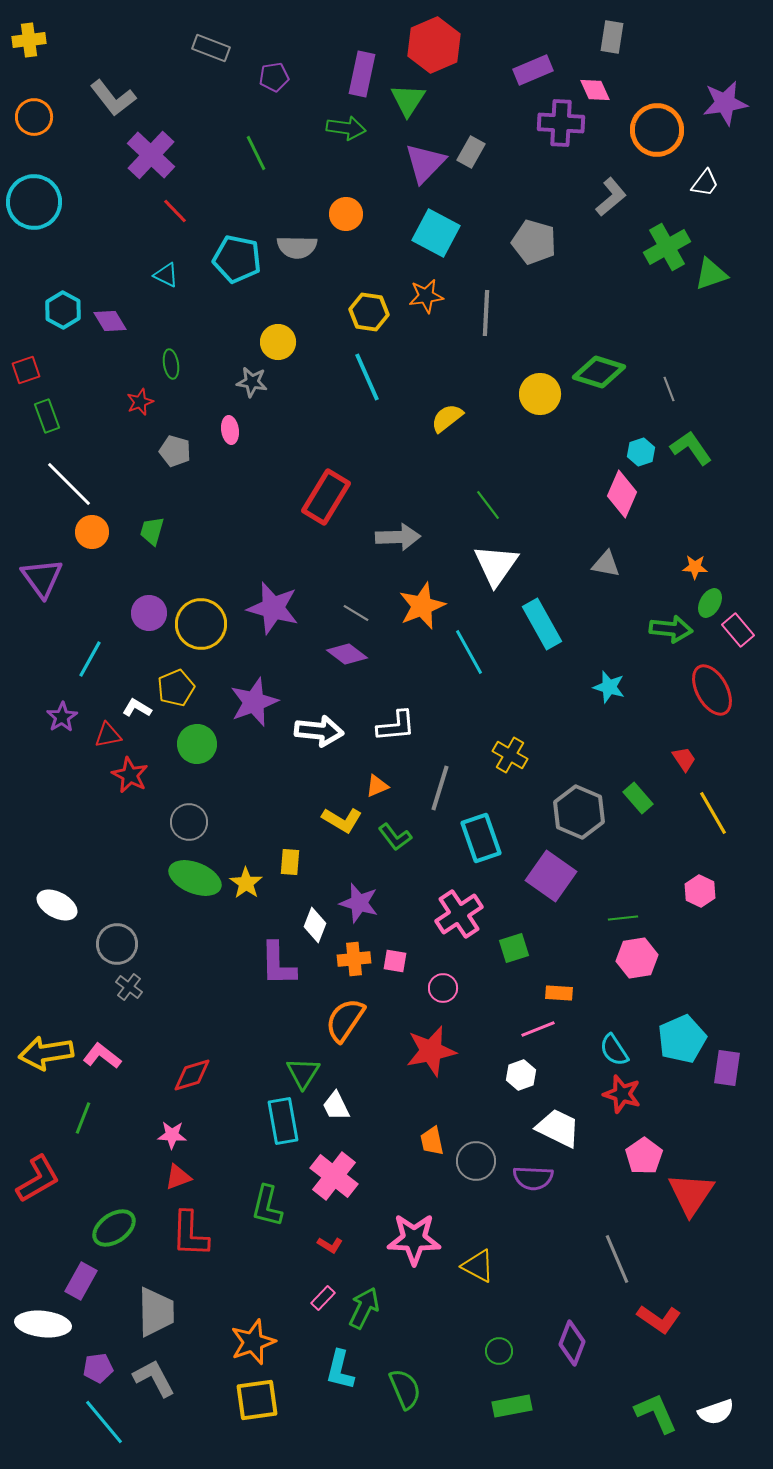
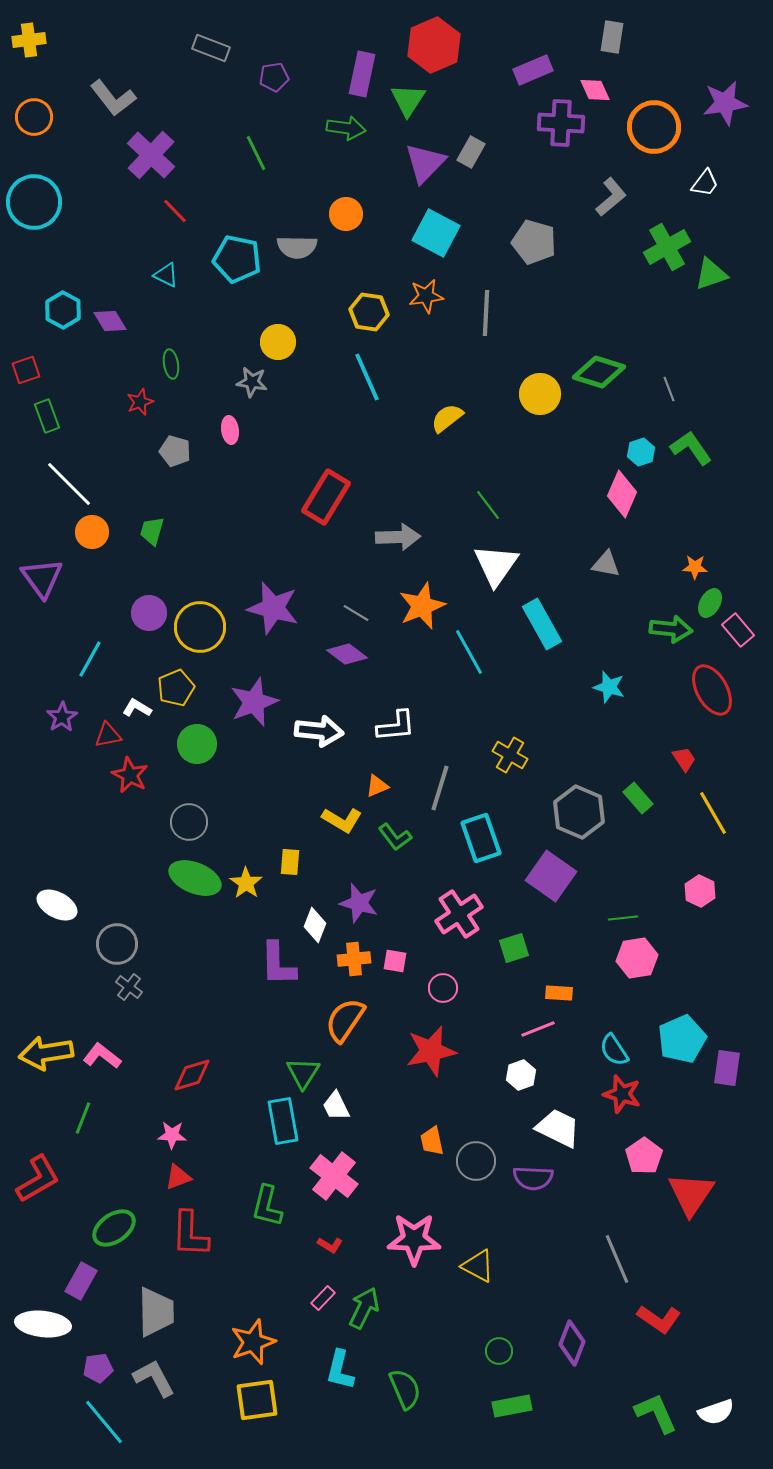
orange circle at (657, 130): moved 3 px left, 3 px up
yellow circle at (201, 624): moved 1 px left, 3 px down
